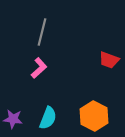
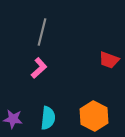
cyan semicircle: rotated 15 degrees counterclockwise
